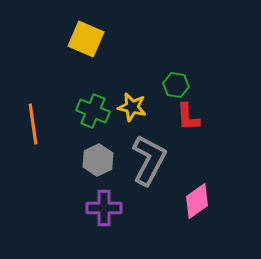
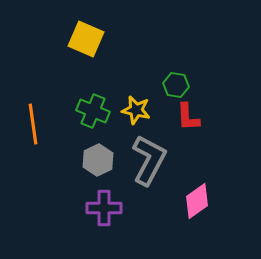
yellow star: moved 4 px right, 3 px down
